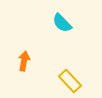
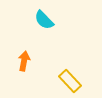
cyan semicircle: moved 18 px left, 3 px up
